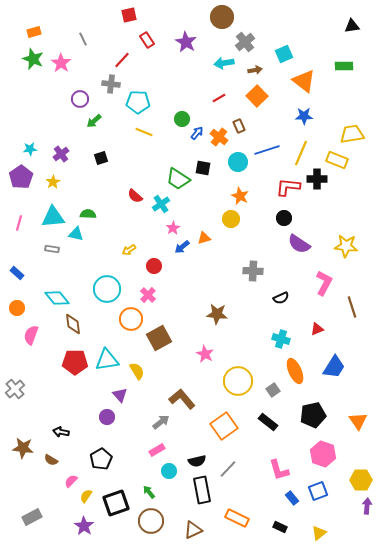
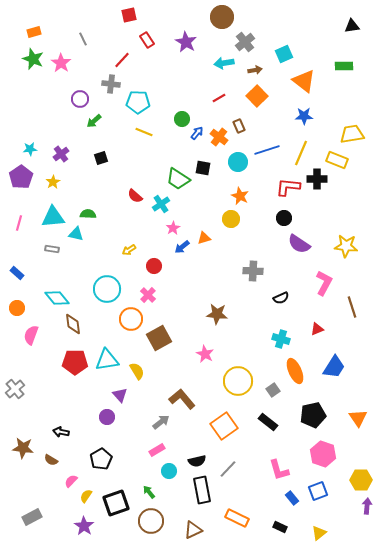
orange triangle at (358, 421): moved 3 px up
